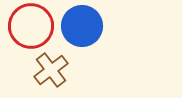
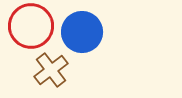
blue circle: moved 6 px down
